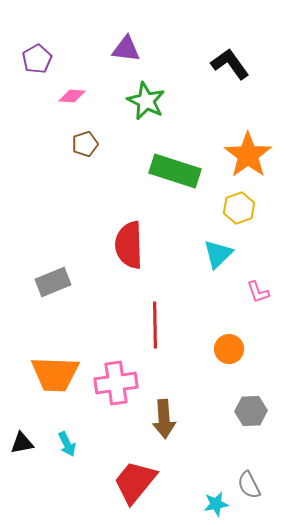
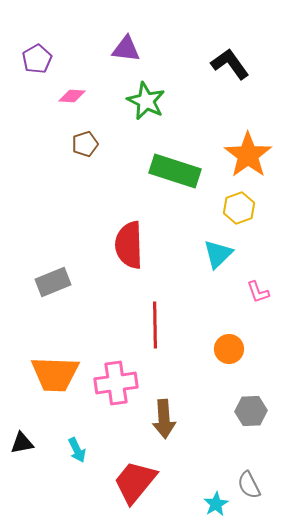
cyan arrow: moved 10 px right, 6 px down
cyan star: rotated 20 degrees counterclockwise
